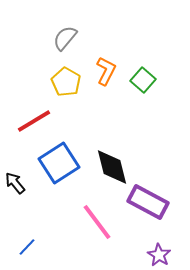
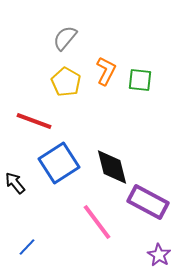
green square: moved 3 px left; rotated 35 degrees counterclockwise
red line: rotated 51 degrees clockwise
